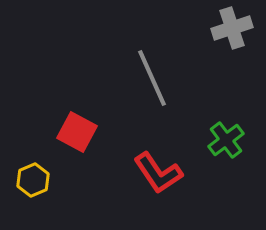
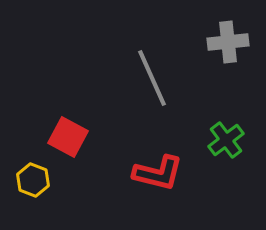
gray cross: moved 4 px left, 14 px down; rotated 12 degrees clockwise
red square: moved 9 px left, 5 px down
red L-shape: rotated 42 degrees counterclockwise
yellow hexagon: rotated 16 degrees counterclockwise
